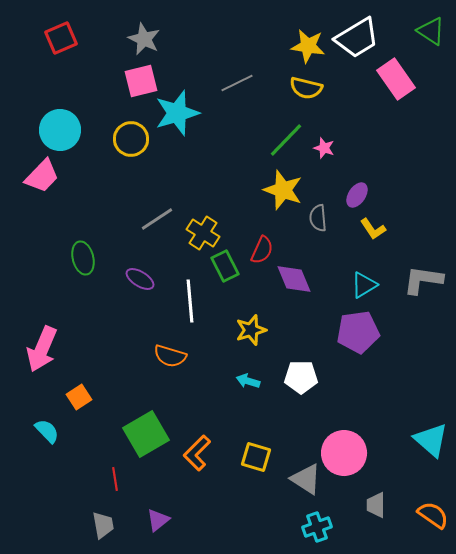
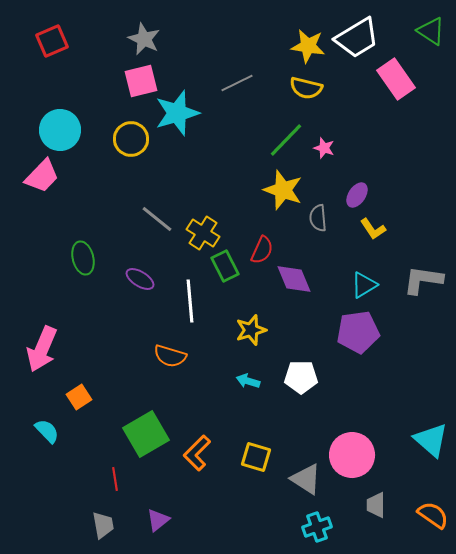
red square at (61, 38): moved 9 px left, 3 px down
gray line at (157, 219): rotated 72 degrees clockwise
pink circle at (344, 453): moved 8 px right, 2 px down
